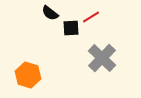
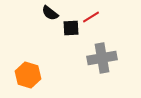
gray cross: rotated 36 degrees clockwise
